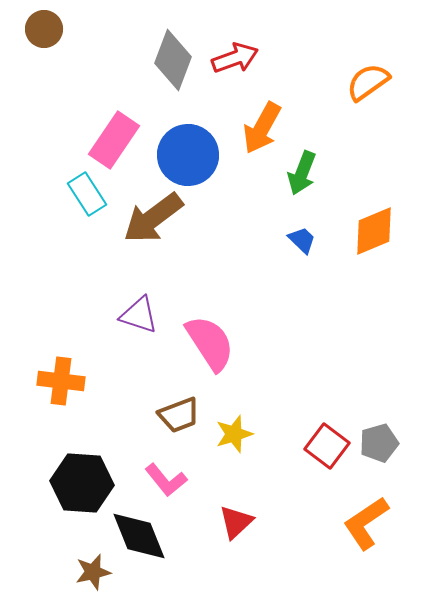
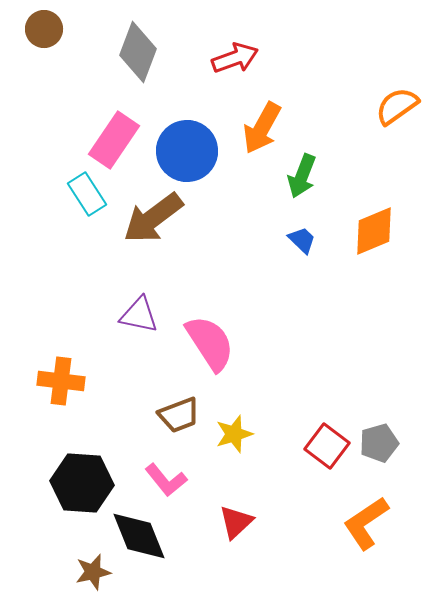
gray diamond: moved 35 px left, 8 px up
orange semicircle: moved 29 px right, 24 px down
blue circle: moved 1 px left, 4 px up
green arrow: moved 3 px down
purple triangle: rotated 6 degrees counterclockwise
